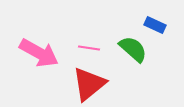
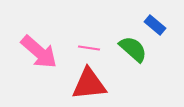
blue rectangle: rotated 15 degrees clockwise
pink arrow: moved 1 px up; rotated 12 degrees clockwise
red triangle: rotated 33 degrees clockwise
